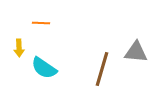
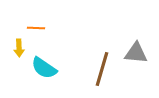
orange line: moved 5 px left, 5 px down
gray triangle: moved 1 px down
